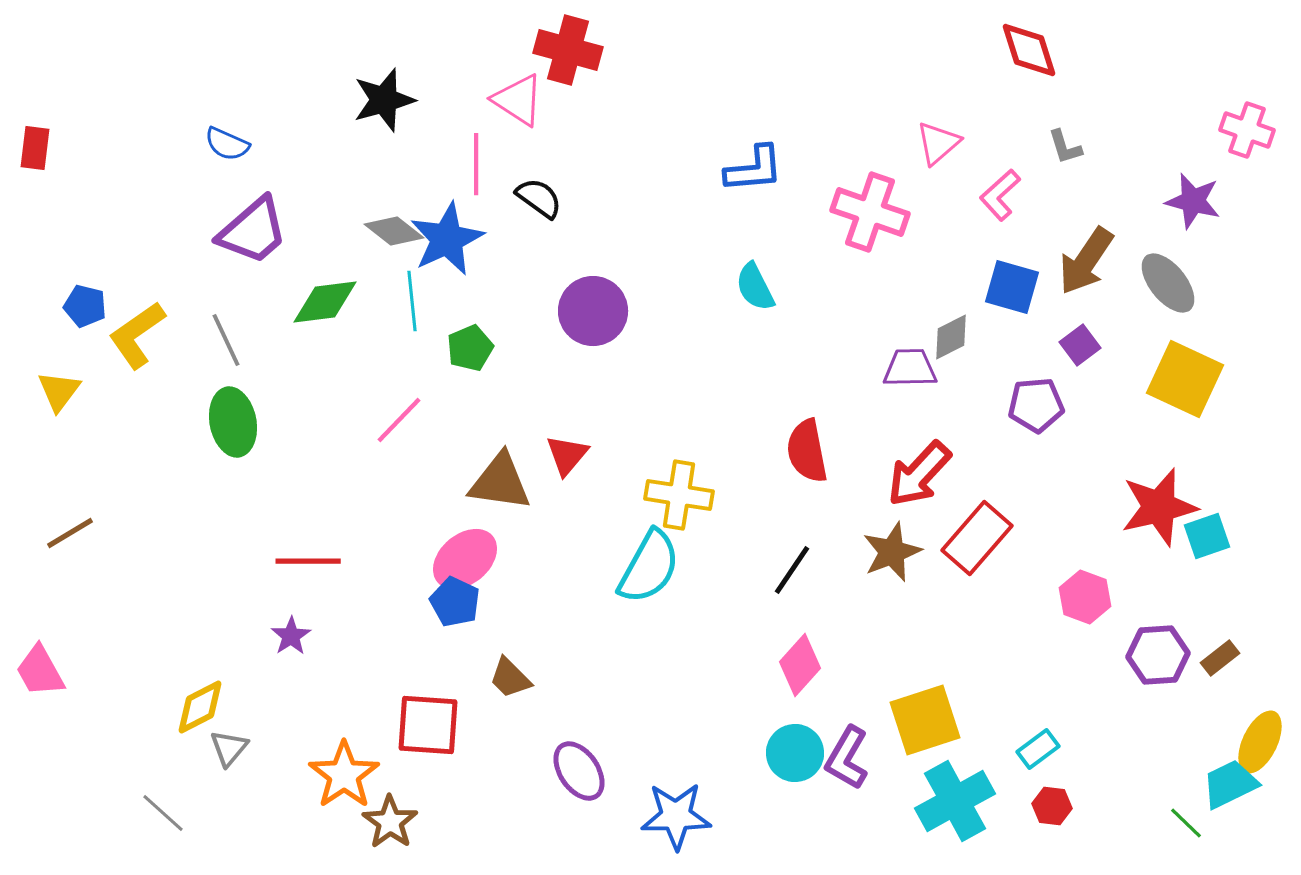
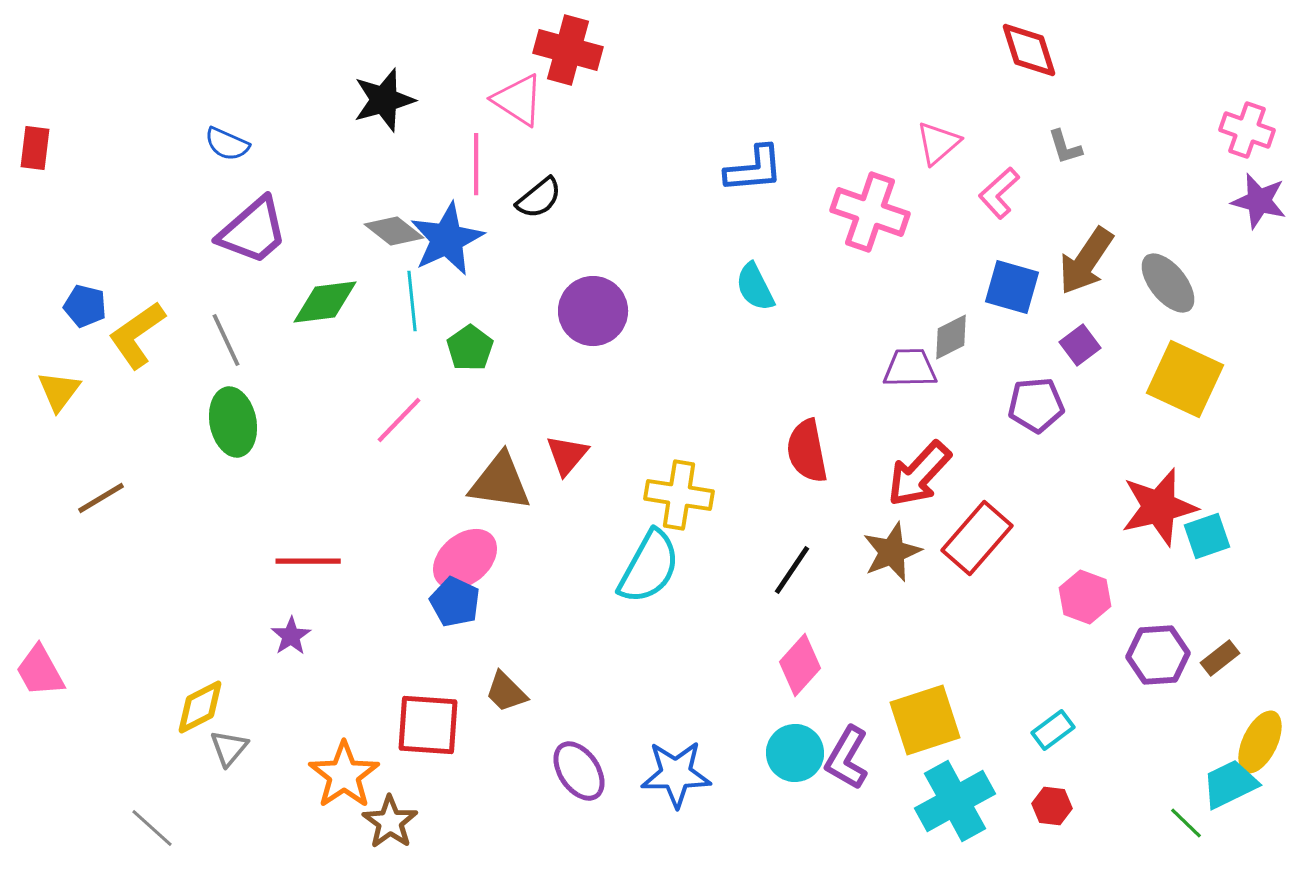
pink L-shape at (1000, 195): moved 1 px left, 2 px up
black semicircle at (539, 198): rotated 105 degrees clockwise
purple star at (1193, 201): moved 66 px right
green pentagon at (470, 348): rotated 12 degrees counterclockwise
brown line at (70, 533): moved 31 px right, 35 px up
brown trapezoid at (510, 678): moved 4 px left, 14 px down
cyan rectangle at (1038, 749): moved 15 px right, 19 px up
gray line at (163, 813): moved 11 px left, 15 px down
blue star at (676, 816): moved 42 px up
